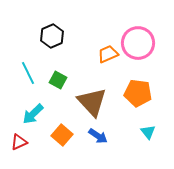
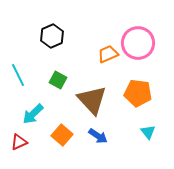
cyan line: moved 10 px left, 2 px down
brown triangle: moved 2 px up
